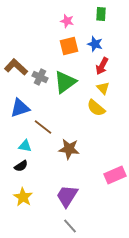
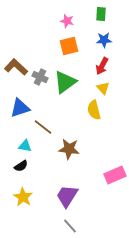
blue star: moved 9 px right, 4 px up; rotated 21 degrees counterclockwise
yellow semicircle: moved 2 px left, 2 px down; rotated 36 degrees clockwise
